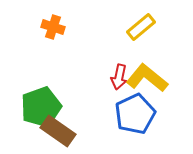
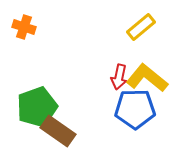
orange cross: moved 29 px left
green pentagon: moved 4 px left
blue pentagon: moved 5 px up; rotated 24 degrees clockwise
